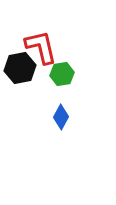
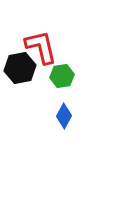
green hexagon: moved 2 px down
blue diamond: moved 3 px right, 1 px up
